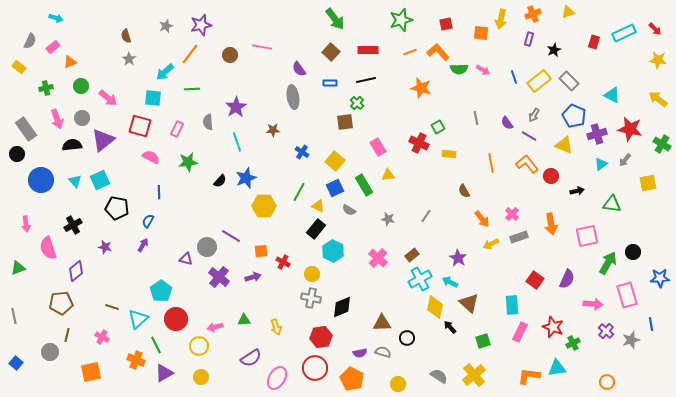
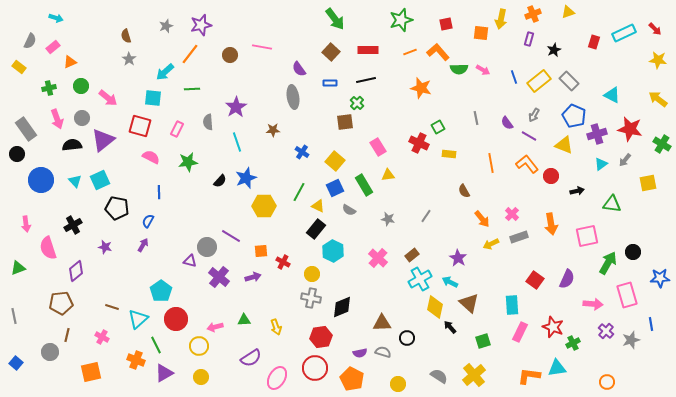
green cross at (46, 88): moved 3 px right
purple triangle at (186, 259): moved 4 px right, 2 px down
